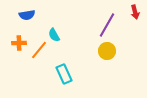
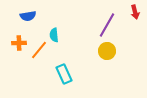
blue semicircle: moved 1 px right, 1 px down
cyan semicircle: rotated 24 degrees clockwise
